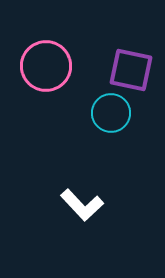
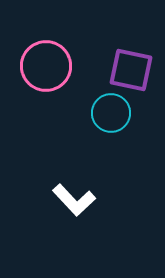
white L-shape: moved 8 px left, 5 px up
